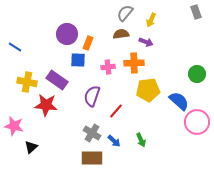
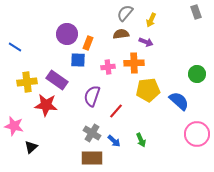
yellow cross: rotated 18 degrees counterclockwise
pink circle: moved 12 px down
